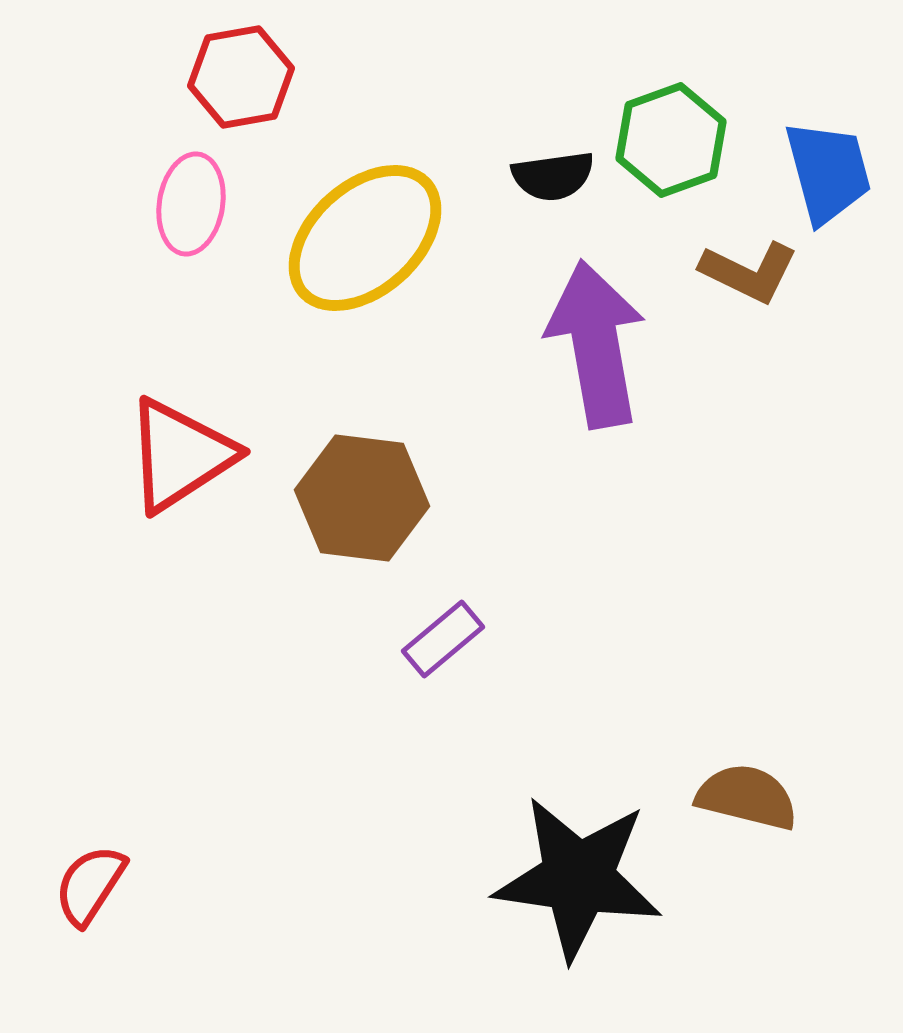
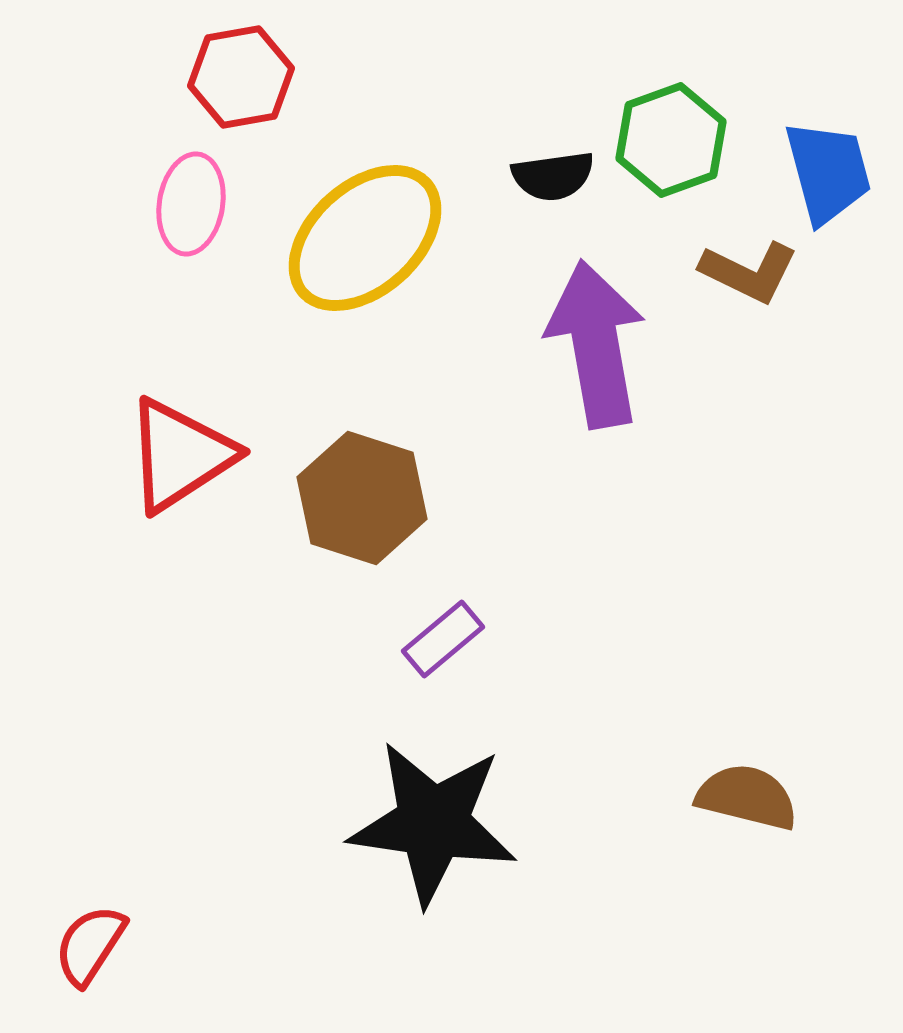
brown hexagon: rotated 11 degrees clockwise
black star: moved 145 px left, 55 px up
red semicircle: moved 60 px down
